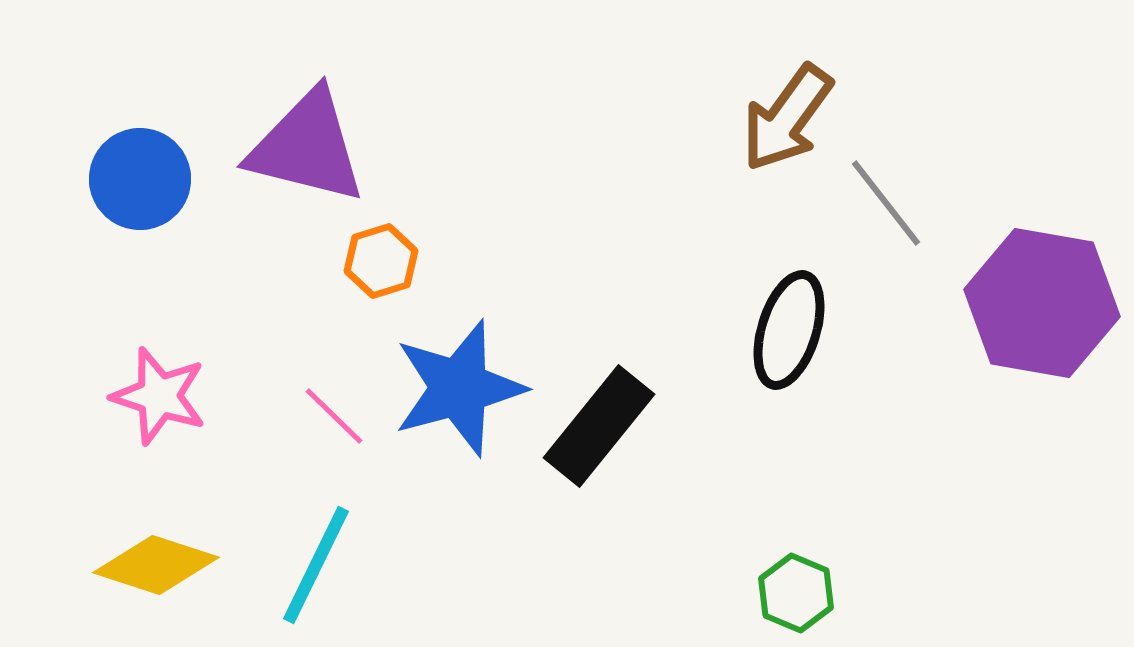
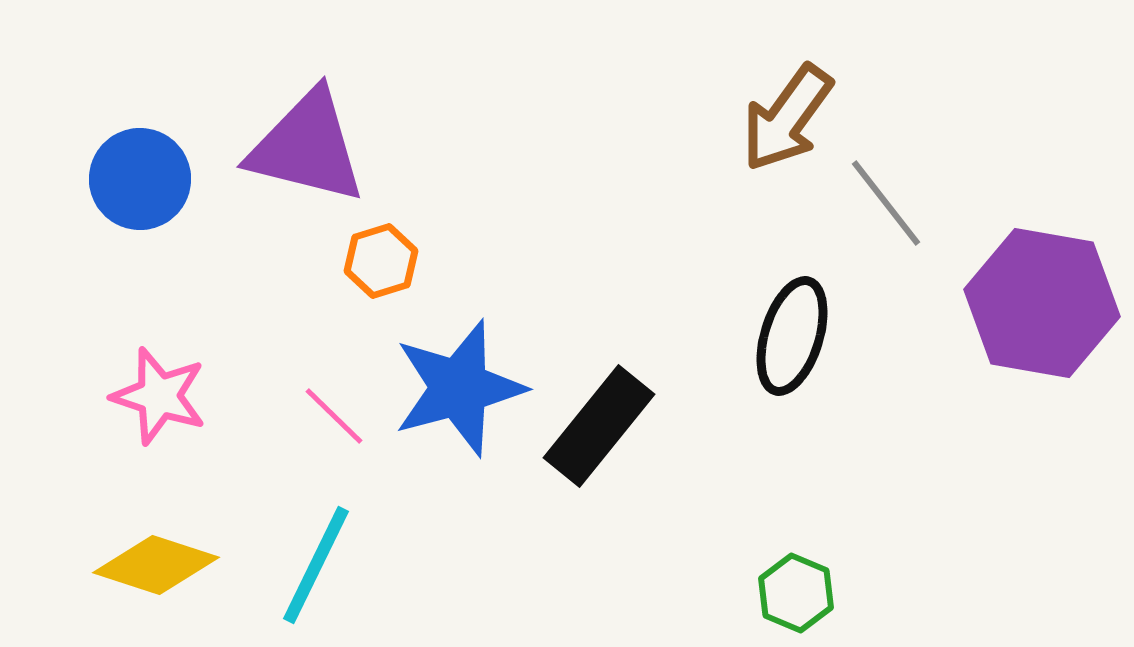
black ellipse: moved 3 px right, 6 px down
